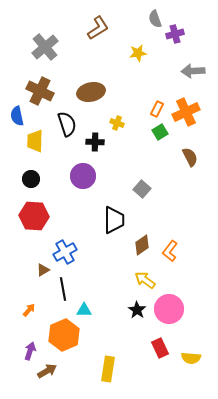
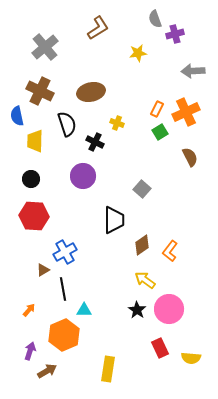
black cross: rotated 24 degrees clockwise
